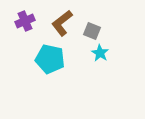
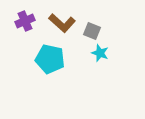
brown L-shape: rotated 100 degrees counterclockwise
cyan star: rotated 12 degrees counterclockwise
